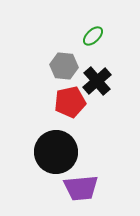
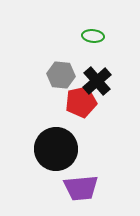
green ellipse: rotated 50 degrees clockwise
gray hexagon: moved 3 px left, 9 px down
red pentagon: moved 11 px right
black circle: moved 3 px up
